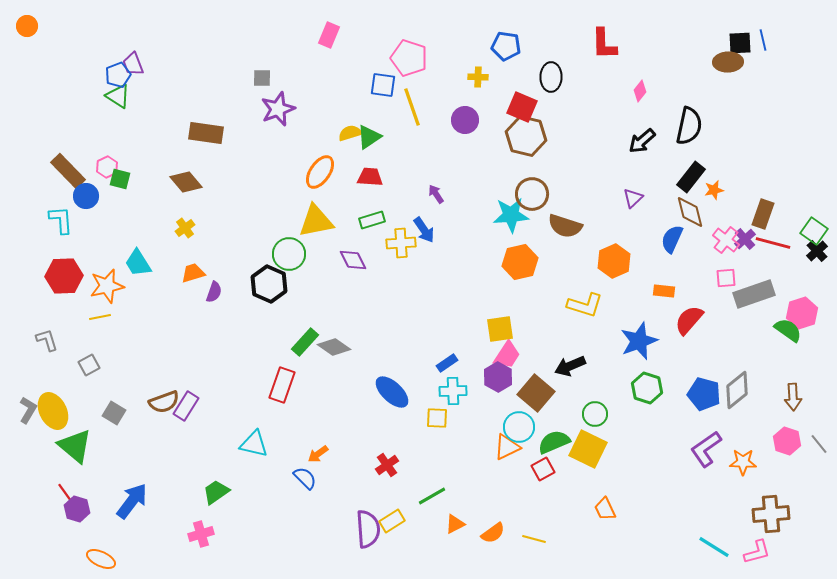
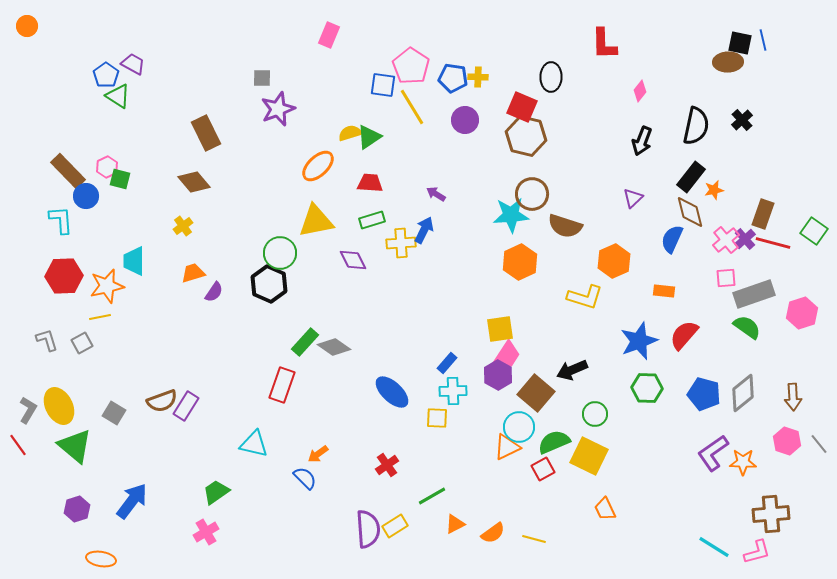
black square at (740, 43): rotated 15 degrees clockwise
blue pentagon at (506, 46): moved 53 px left, 32 px down
pink pentagon at (409, 58): moved 2 px right, 8 px down; rotated 15 degrees clockwise
purple trapezoid at (133, 64): rotated 140 degrees clockwise
blue pentagon at (118, 75): moved 12 px left; rotated 15 degrees counterclockwise
yellow line at (412, 107): rotated 12 degrees counterclockwise
black semicircle at (689, 126): moved 7 px right
brown rectangle at (206, 133): rotated 56 degrees clockwise
black arrow at (642, 141): rotated 28 degrees counterclockwise
orange ellipse at (320, 172): moved 2 px left, 6 px up; rotated 12 degrees clockwise
red trapezoid at (370, 177): moved 6 px down
brown diamond at (186, 182): moved 8 px right
purple arrow at (436, 194): rotated 24 degrees counterclockwise
yellow cross at (185, 228): moved 2 px left, 2 px up
blue arrow at (424, 230): rotated 120 degrees counterclockwise
pink cross at (726, 240): rotated 12 degrees clockwise
black cross at (817, 251): moved 75 px left, 131 px up
green circle at (289, 254): moved 9 px left, 1 px up
orange hexagon at (520, 262): rotated 12 degrees counterclockwise
cyan trapezoid at (138, 263): moved 4 px left, 2 px up; rotated 32 degrees clockwise
purple semicircle at (214, 292): rotated 15 degrees clockwise
yellow L-shape at (585, 305): moved 8 px up
red semicircle at (689, 320): moved 5 px left, 15 px down
green semicircle at (788, 330): moved 41 px left, 3 px up
blue rectangle at (447, 363): rotated 15 degrees counterclockwise
gray square at (89, 365): moved 7 px left, 22 px up
black arrow at (570, 366): moved 2 px right, 4 px down
purple hexagon at (498, 377): moved 2 px up
green hexagon at (647, 388): rotated 16 degrees counterclockwise
gray diamond at (737, 390): moved 6 px right, 3 px down
brown semicircle at (164, 402): moved 2 px left, 1 px up
yellow ellipse at (53, 411): moved 6 px right, 5 px up
yellow square at (588, 449): moved 1 px right, 7 px down
purple L-shape at (706, 449): moved 7 px right, 4 px down
red line at (66, 494): moved 48 px left, 49 px up
purple hexagon at (77, 509): rotated 25 degrees clockwise
yellow rectangle at (392, 521): moved 3 px right, 5 px down
pink cross at (201, 534): moved 5 px right, 2 px up; rotated 15 degrees counterclockwise
orange ellipse at (101, 559): rotated 16 degrees counterclockwise
